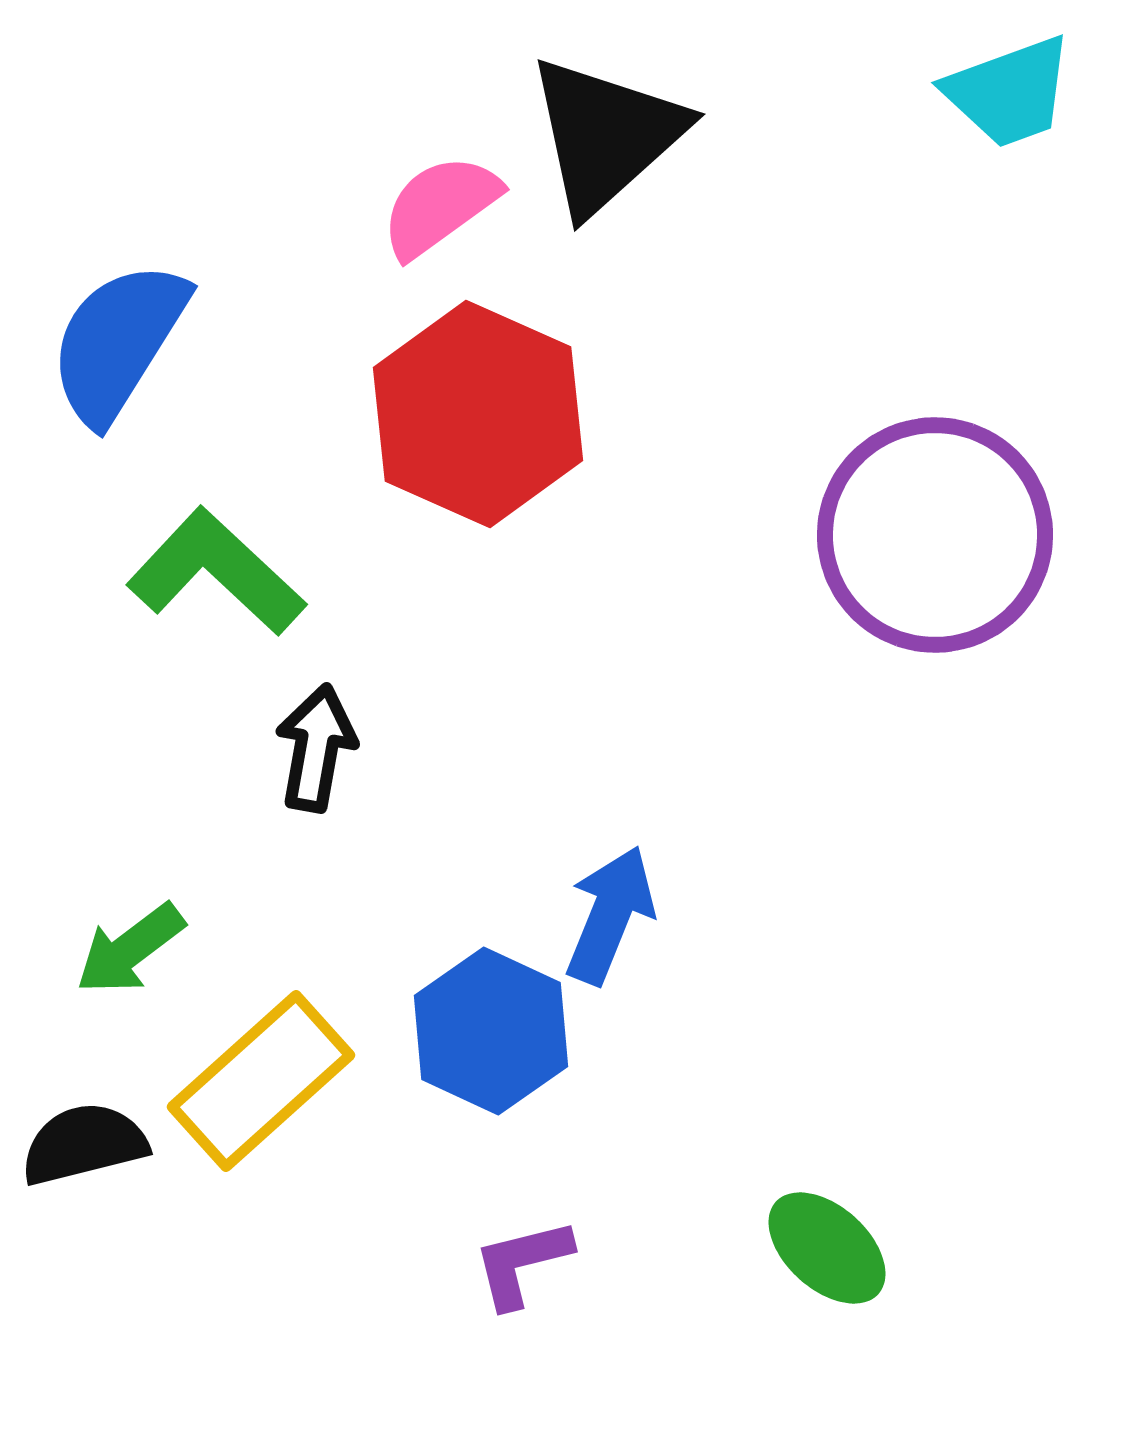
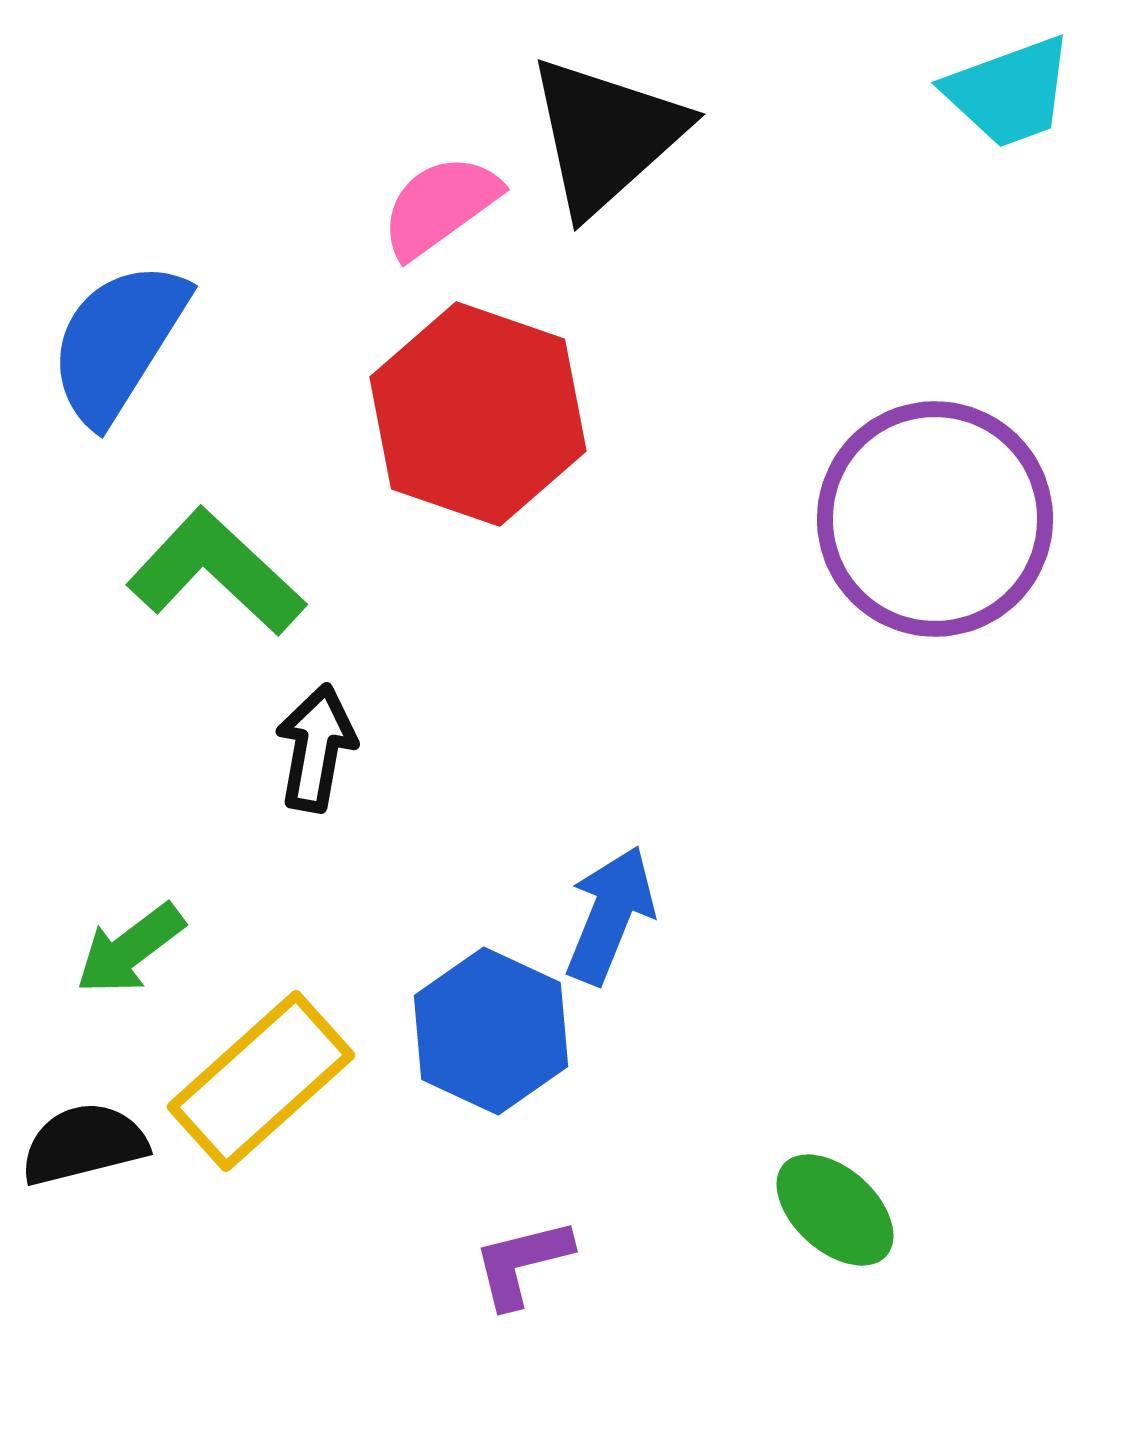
red hexagon: rotated 5 degrees counterclockwise
purple circle: moved 16 px up
green ellipse: moved 8 px right, 38 px up
